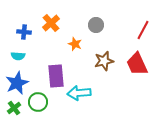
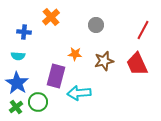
orange cross: moved 6 px up
orange star: moved 10 px down; rotated 16 degrees counterclockwise
purple rectangle: rotated 20 degrees clockwise
blue star: rotated 15 degrees counterclockwise
green cross: moved 2 px right, 1 px up
